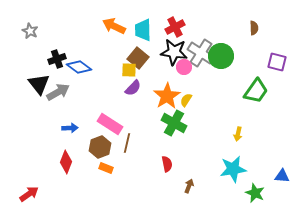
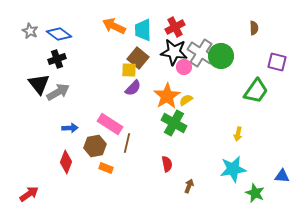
blue diamond: moved 20 px left, 33 px up
yellow semicircle: rotated 24 degrees clockwise
brown hexagon: moved 5 px left, 1 px up; rotated 10 degrees clockwise
